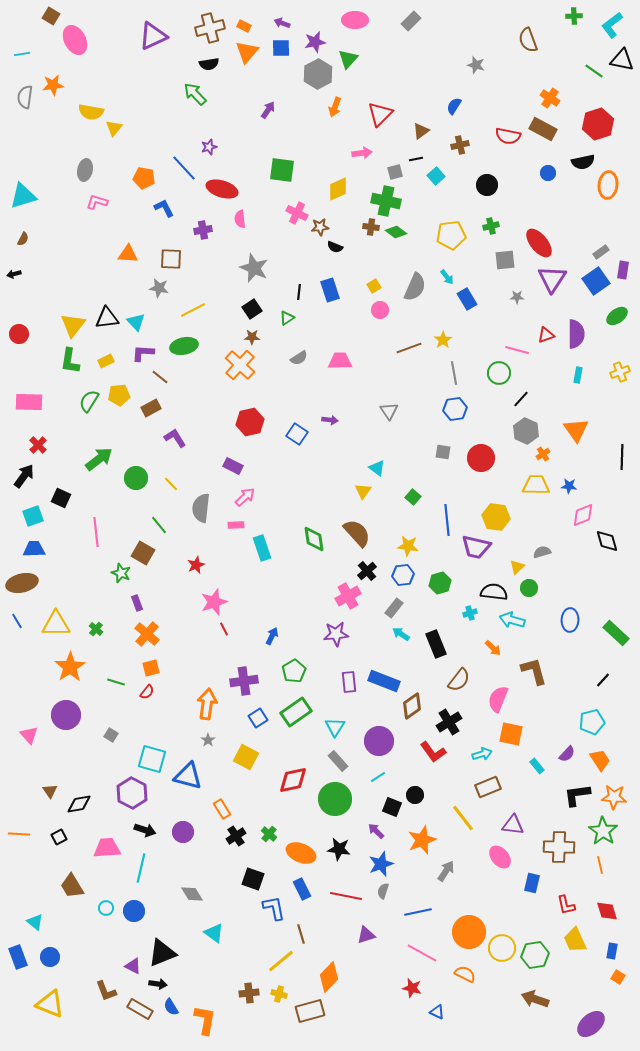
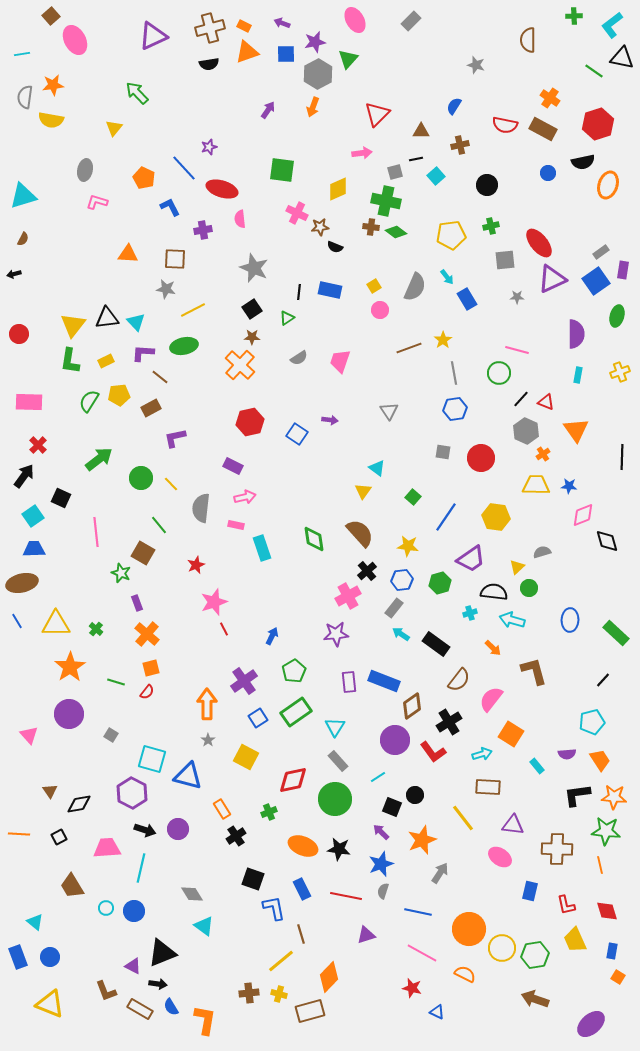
brown square at (51, 16): rotated 18 degrees clockwise
pink ellipse at (355, 20): rotated 60 degrees clockwise
brown semicircle at (528, 40): rotated 20 degrees clockwise
blue square at (281, 48): moved 5 px right, 6 px down
orange triangle at (247, 52): rotated 30 degrees clockwise
black triangle at (622, 60): moved 2 px up
green arrow at (195, 94): moved 58 px left, 1 px up
orange arrow at (335, 107): moved 22 px left
yellow semicircle at (91, 112): moved 40 px left, 8 px down
red triangle at (380, 114): moved 3 px left
brown triangle at (421, 131): rotated 36 degrees clockwise
red semicircle at (508, 136): moved 3 px left, 11 px up
orange pentagon at (144, 178): rotated 15 degrees clockwise
orange ellipse at (608, 185): rotated 12 degrees clockwise
blue L-shape at (164, 208): moved 6 px right, 1 px up
brown square at (171, 259): moved 4 px right
purple triangle at (552, 279): rotated 32 degrees clockwise
gray star at (159, 288): moved 7 px right, 1 px down
blue rectangle at (330, 290): rotated 60 degrees counterclockwise
green ellipse at (617, 316): rotated 40 degrees counterclockwise
red triangle at (546, 335): moved 67 px down; rotated 42 degrees clockwise
pink trapezoid at (340, 361): rotated 70 degrees counterclockwise
purple L-shape at (175, 438): rotated 70 degrees counterclockwise
green circle at (136, 478): moved 5 px right
pink arrow at (245, 497): rotated 30 degrees clockwise
cyan square at (33, 516): rotated 15 degrees counterclockwise
blue line at (447, 520): moved 1 px left, 3 px up; rotated 40 degrees clockwise
pink rectangle at (236, 525): rotated 14 degrees clockwise
brown semicircle at (357, 533): moved 3 px right
purple trapezoid at (476, 547): moved 5 px left, 12 px down; rotated 48 degrees counterclockwise
blue hexagon at (403, 575): moved 1 px left, 5 px down
black rectangle at (436, 644): rotated 32 degrees counterclockwise
purple cross at (244, 681): rotated 28 degrees counterclockwise
pink semicircle at (498, 699): moved 7 px left; rotated 16 degrees clockwise
orange arrow at (207, 704): rotated 8 degrees counterclockwise
purple circle at (66, 715): moved 3 px right, 1 px up
orange square at (511, 734): rotated 20 degrees clockwise
purple circle at (379, 741): moved 16 px right, 1 px up
purple semicircle at (567, 754): rotated 42 degrees clockwise
brown rectangle at (488, 787): rotated 25 degrees clockwise
purple arrow at (376, 831): moved 5 px right, 1 px down
green star at (603, 831): moved 3 px right; rotated 28 degrees counterclockwise
purple circle at (183, 832): moved 5 px left, 3 px up
green cross at (269, 834): moved 22 px up; rotated 28 degrees clockwise
brown cross at (559, 847): moved 2 px left, 2 px down
orange ellipse at (301, 853): moved 2 px right, 7 px up
pink ellipse at (500, 857): rotated 15 degrees counterclockwise
gray arrow at (446, 871): moved 6 px left, 2 px down
blue rectangle at (532, 883): moved 2 px left, 8 px down
blue line at (418, 912): rotated 24 degrees clockwise
orange circle at (469, 932): moved 3 px up
cyan triangle at (214, 933): moved 10 px left, 7 px up
